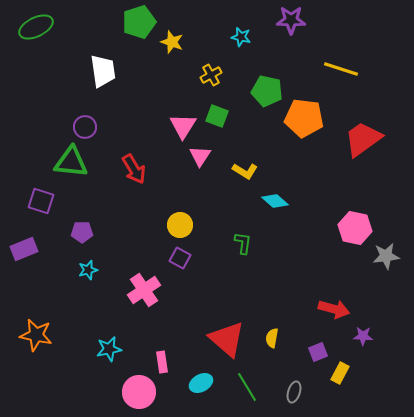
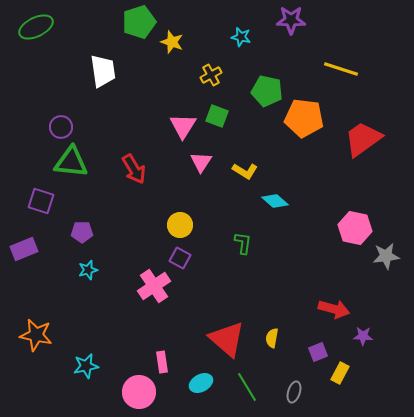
purple circle at (85, 127): moved 24 px left
pink triangle at (200, 156): moved 1 px right, 6 px down
pink cross at (144, 290): moved 10 px right, 4 px up
cyan star at (109, 349): moved 23 px left, 17 px down
